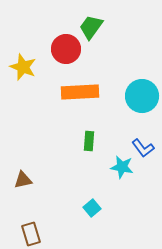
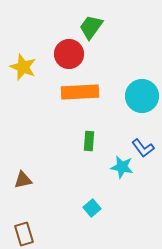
red circle: moved 3 px right, 5 px down
brown rectangle: moved 7 px left
